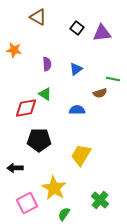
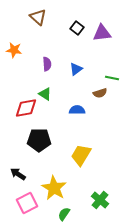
brown triangle: rotated 12 degrees clockwise
green line: moved 1 px left, 1 px up
black arrow: moved 3 px right, 6 px down; rotated 35 degrees clockwise
